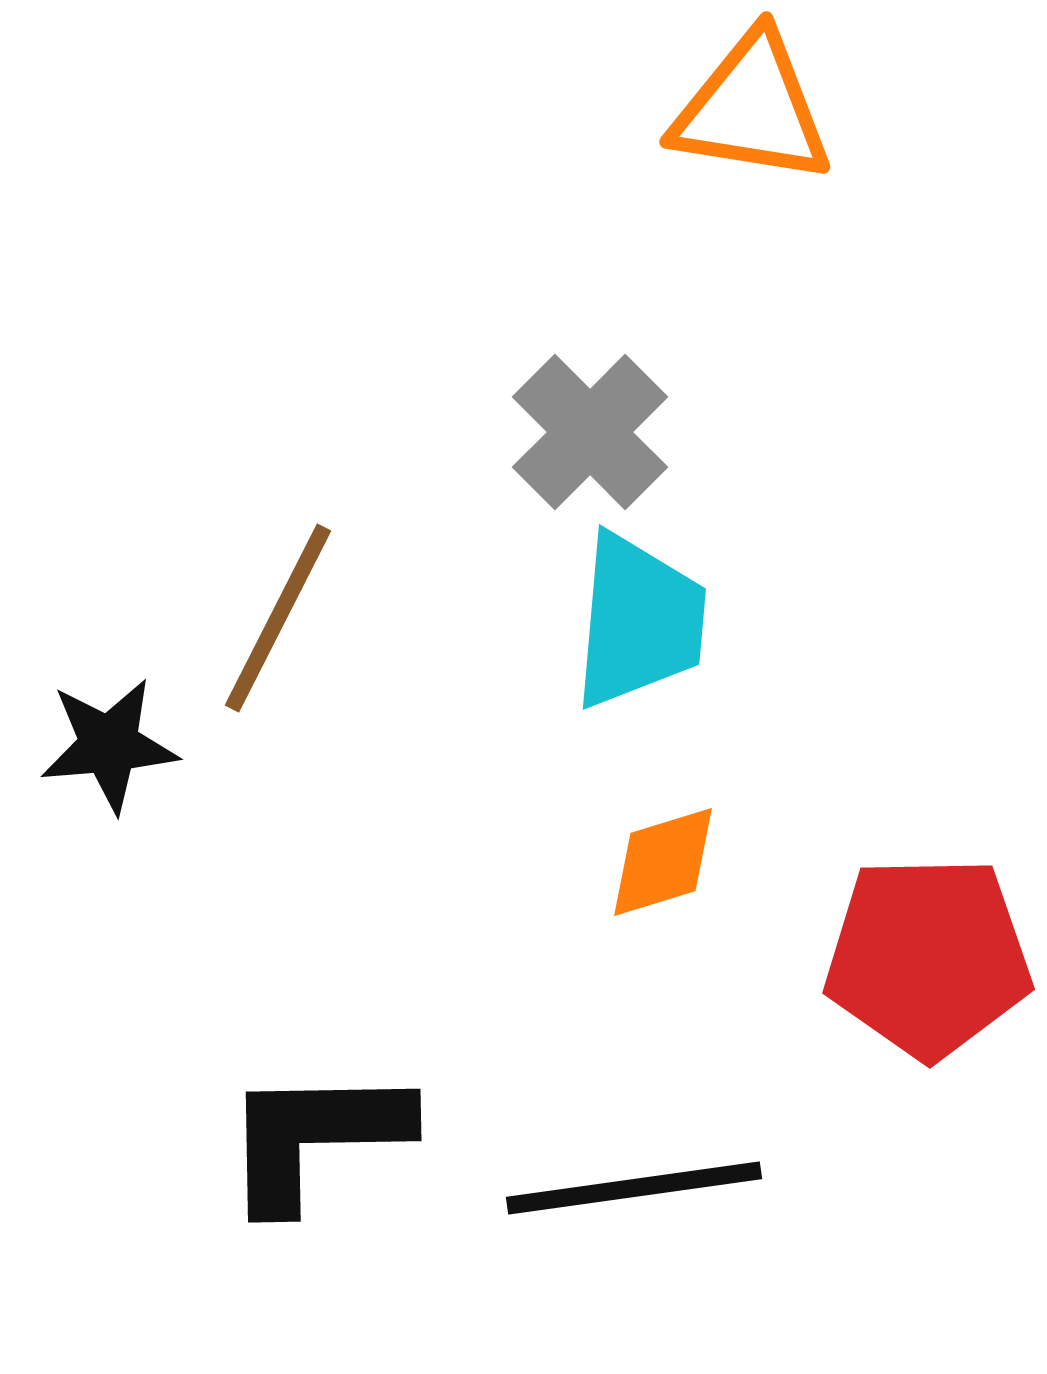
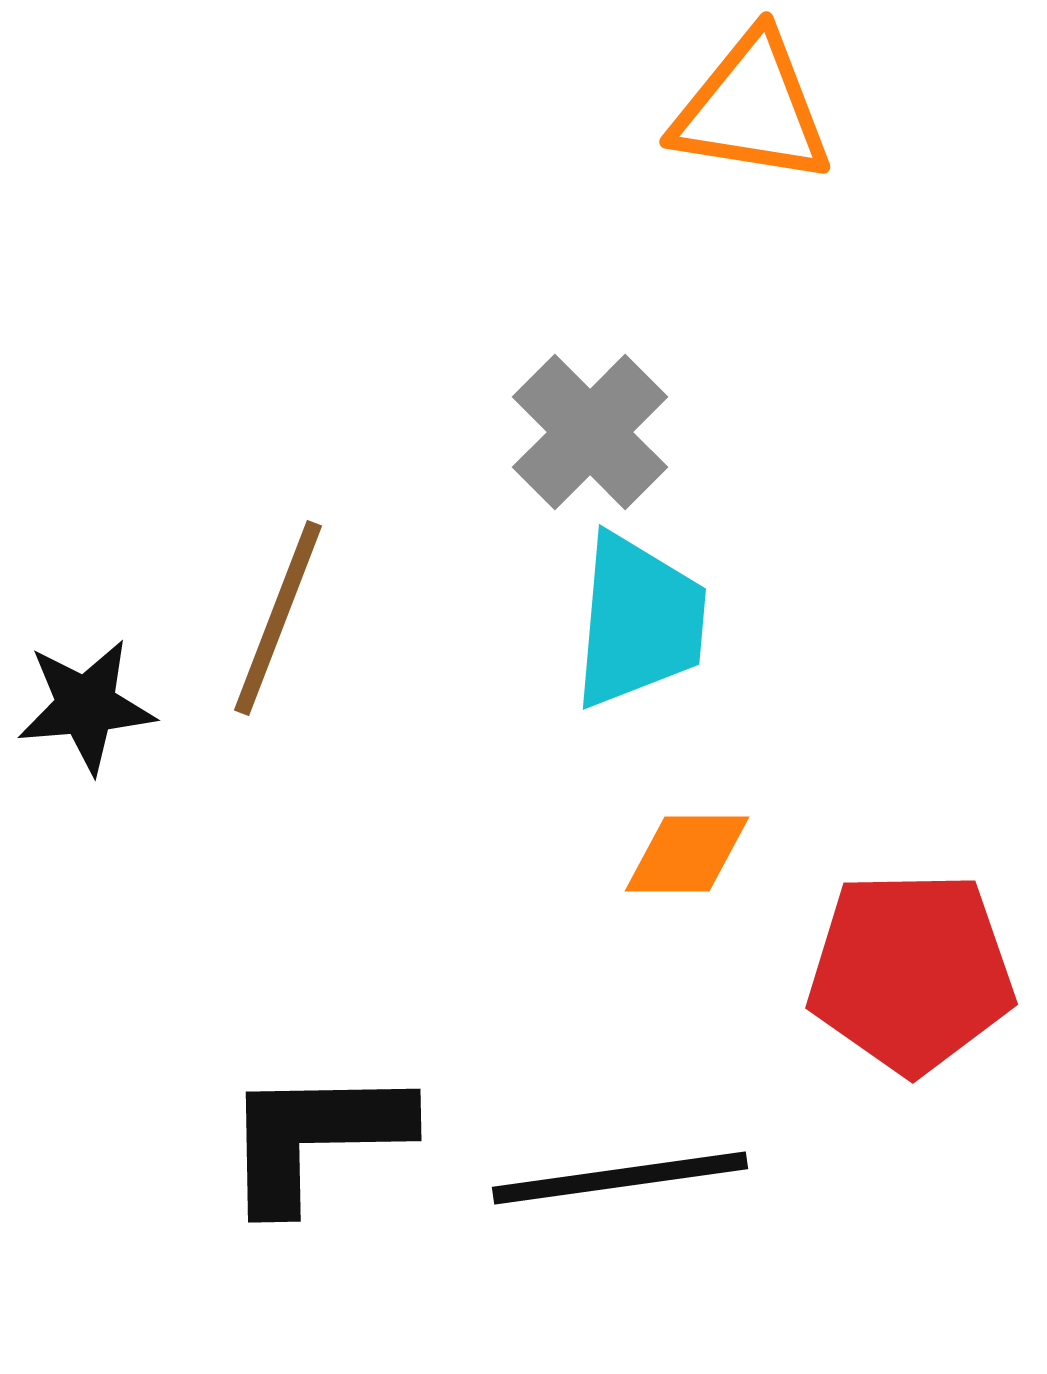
brown line: rotated 6 degrees counterclockwise
black star: moved 23 px left, 39 px up
orange diamond: moved 24 px right, 8 px up; rotated 17 degrees clockwise
red pentagon: moved 17 px left, 15 px down
black line: moved 14 px left, 10 px up
